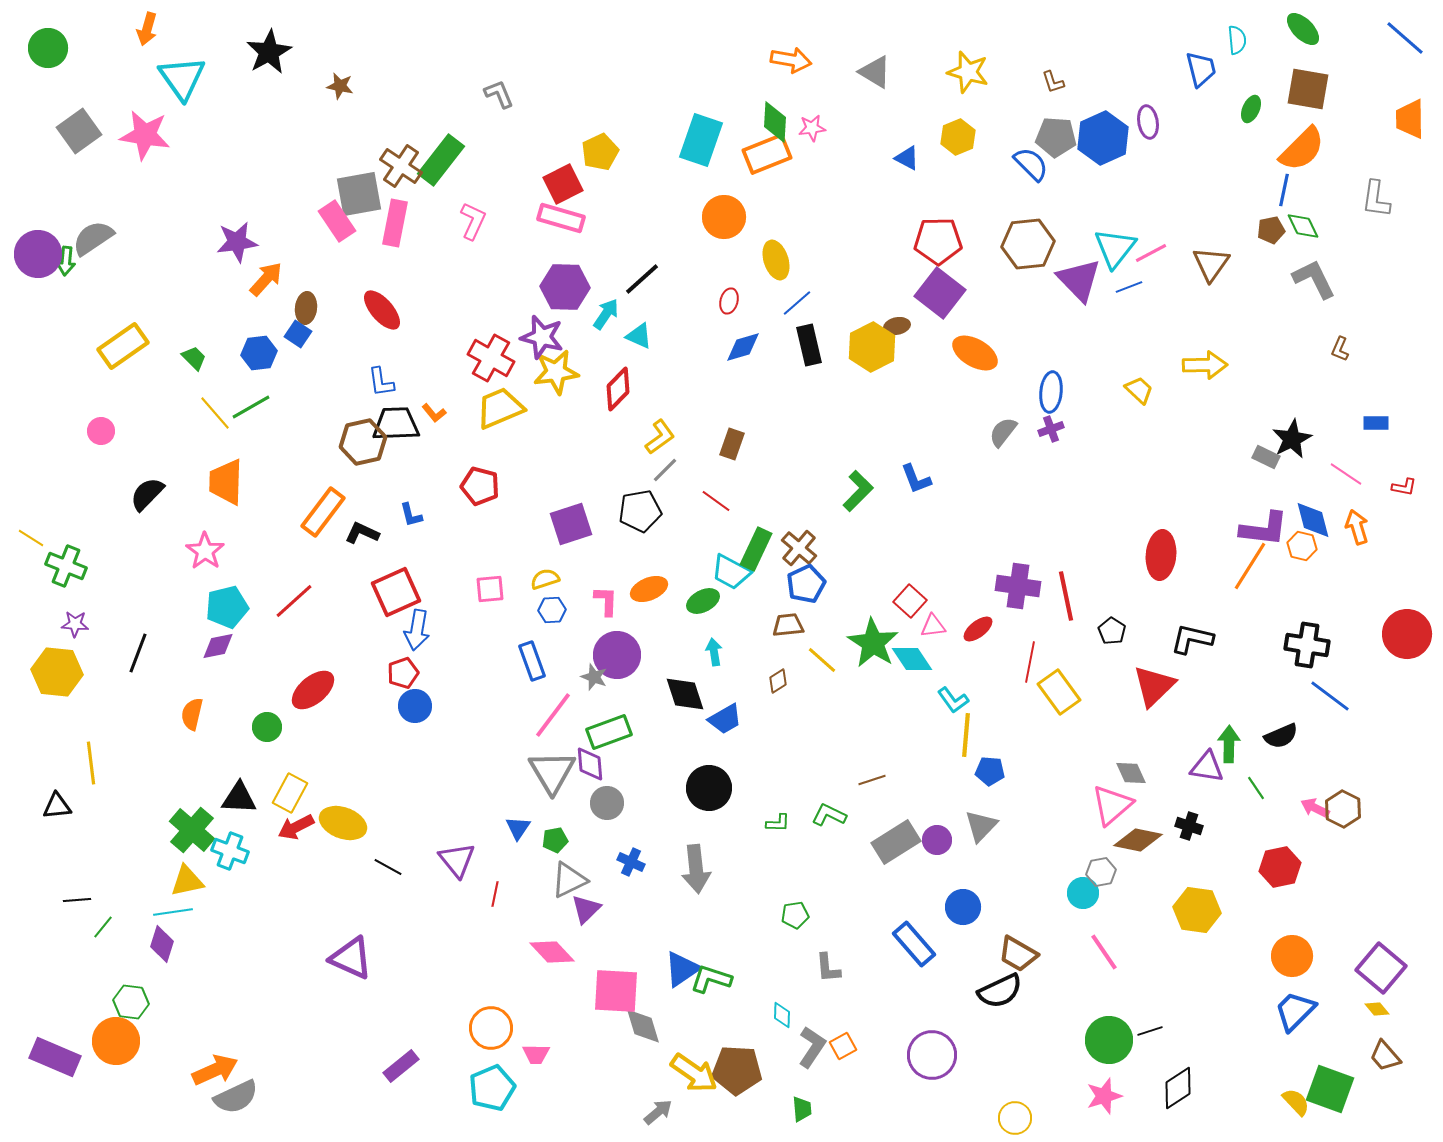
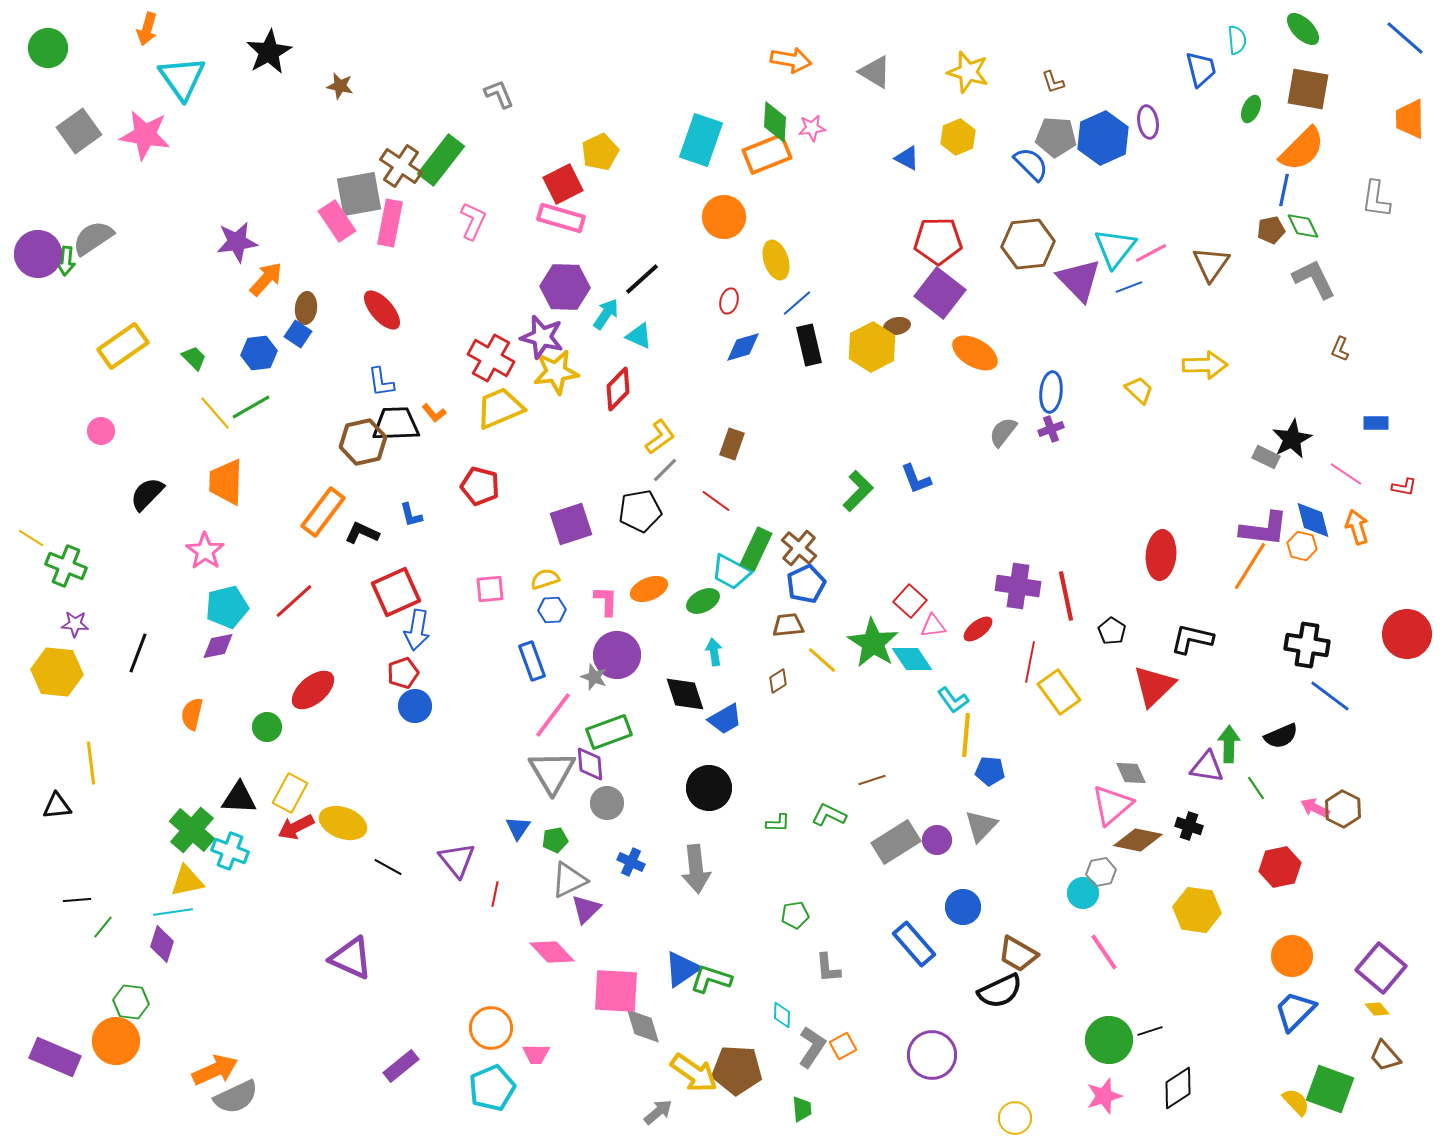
pink rectangle at (395, 223): moved 5 px left
